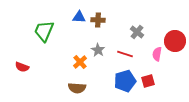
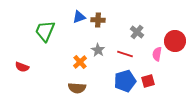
blue triangle: rotated 24 degrees counterclockwise
green trapezoid: moved 1 px right
